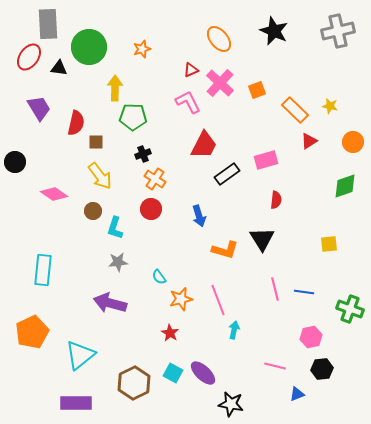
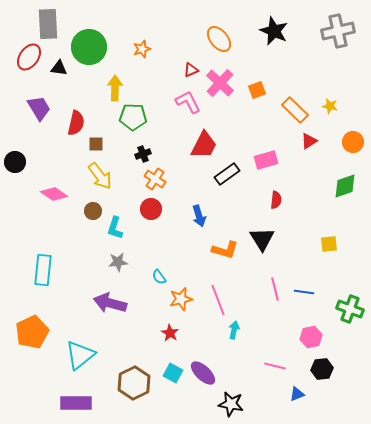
brown square at (96, 142): moved 2 px down
